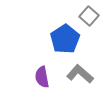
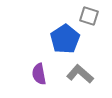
gray square: rotated 24 degrees counterclockwise
purple semicircle: moved 3 px left, 3 px up
